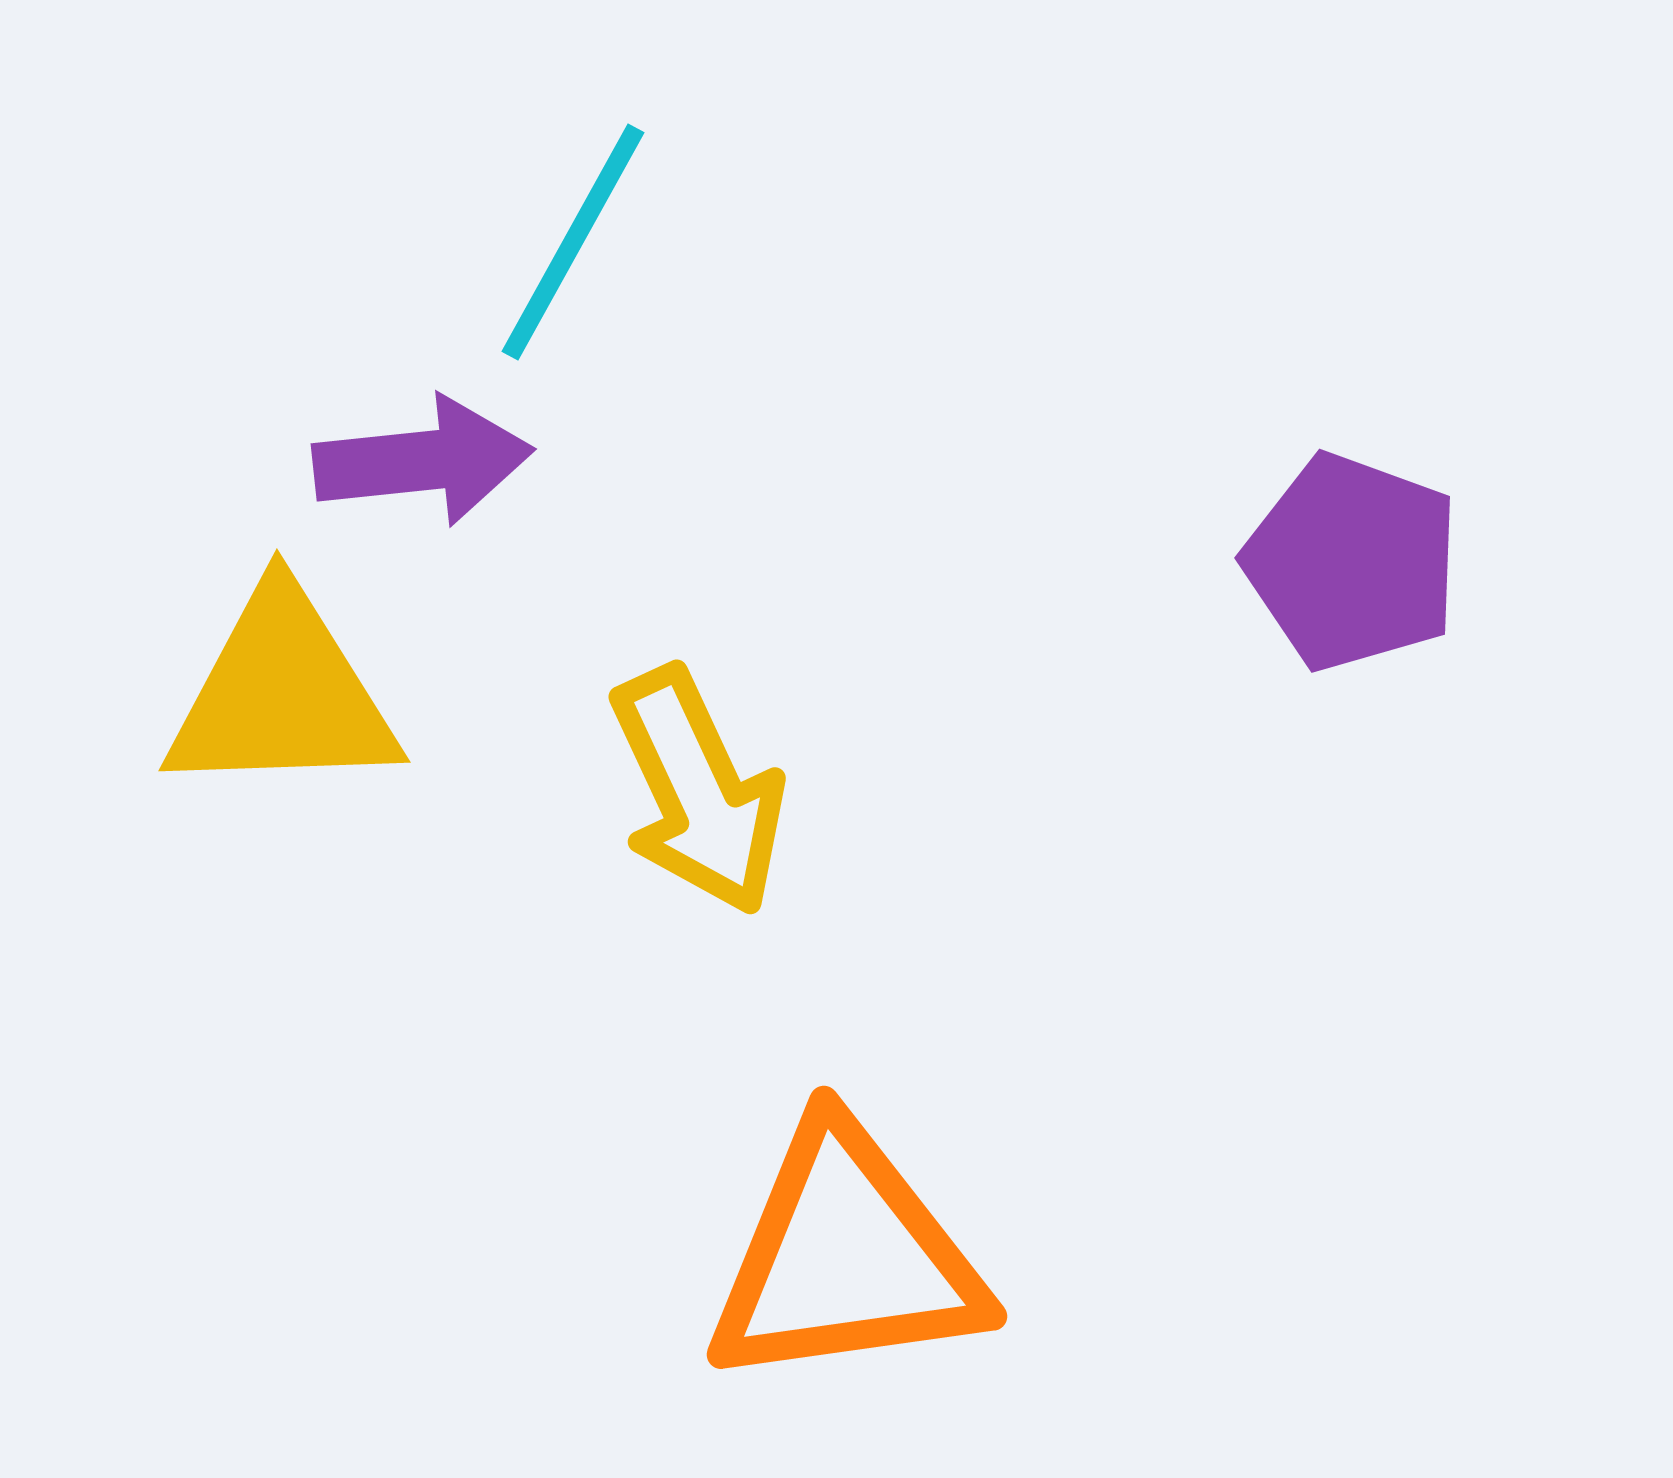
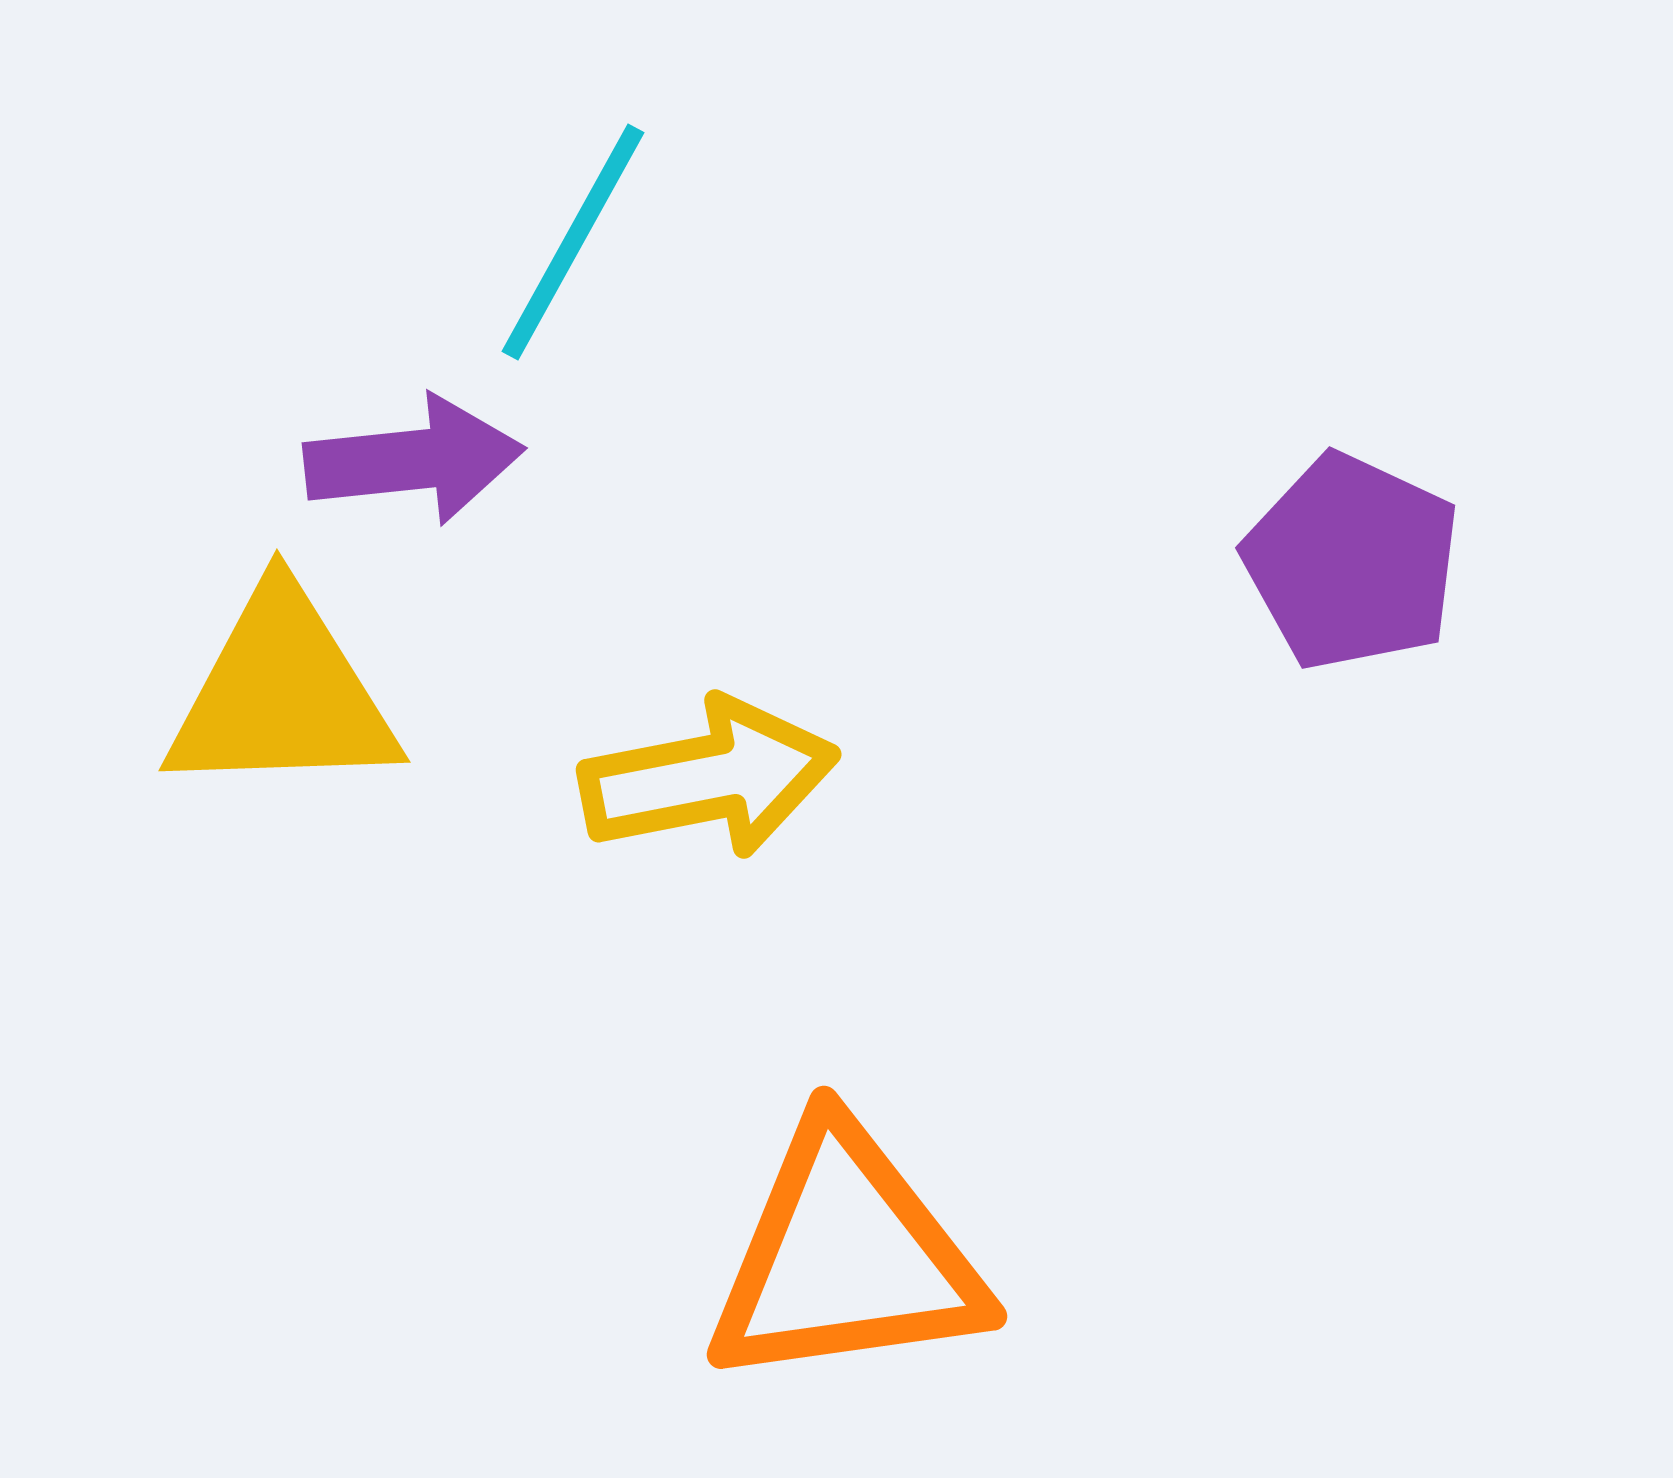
purple arrow: moved 9 px left, 1 px up
purple pentagon: rotated 5 degrees clockwise
yellow arrow: moved 11 px right, 13 px up; rotated 76 degrees counterclockwise
